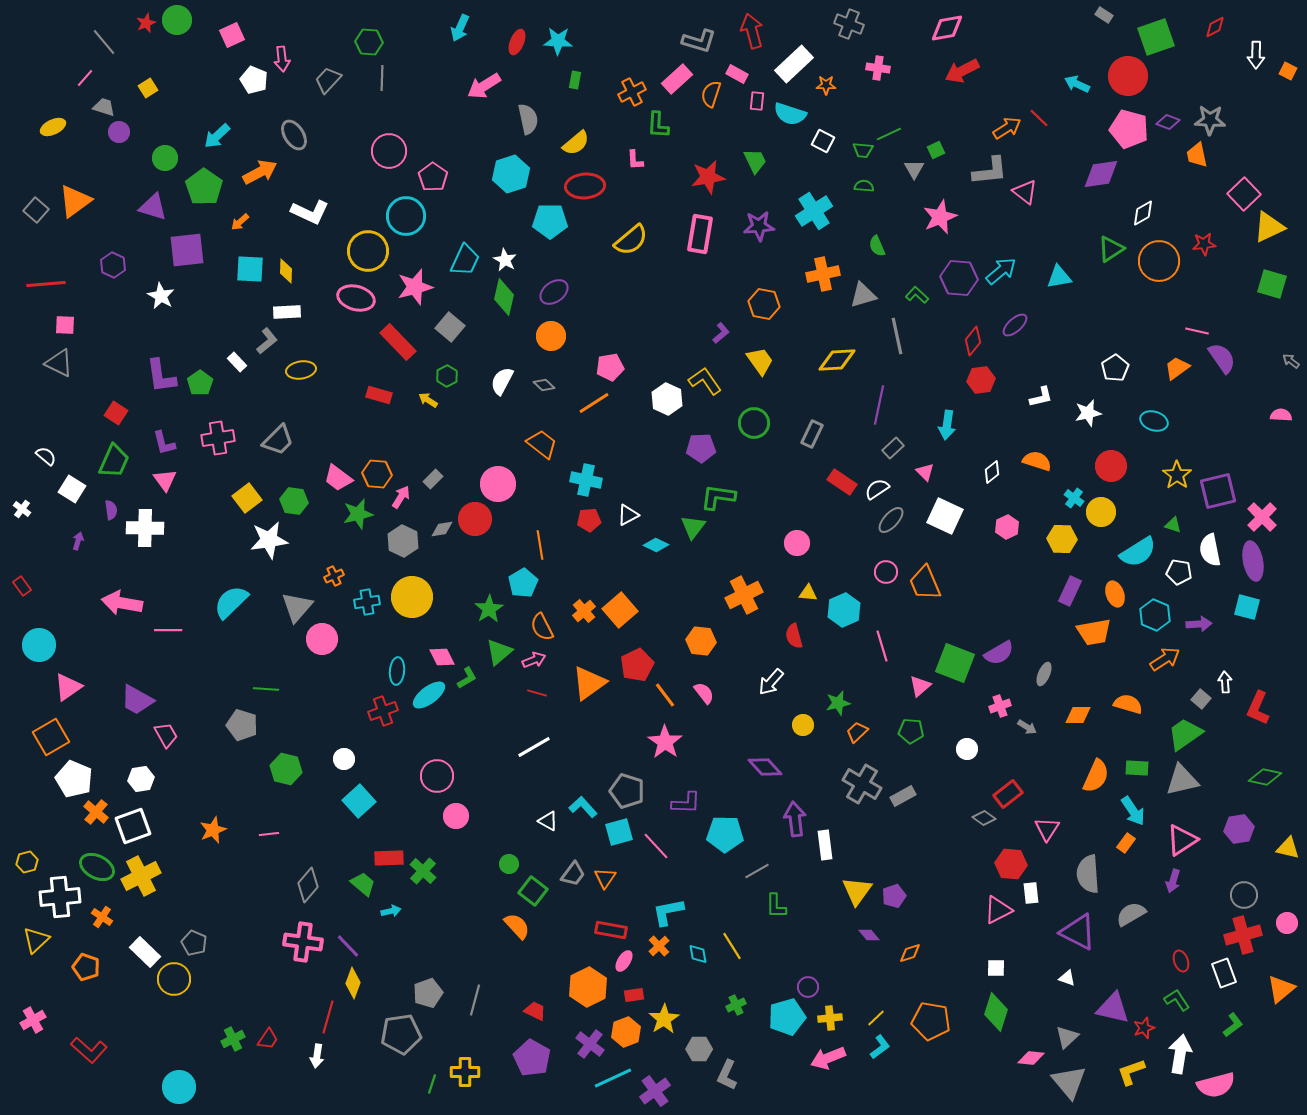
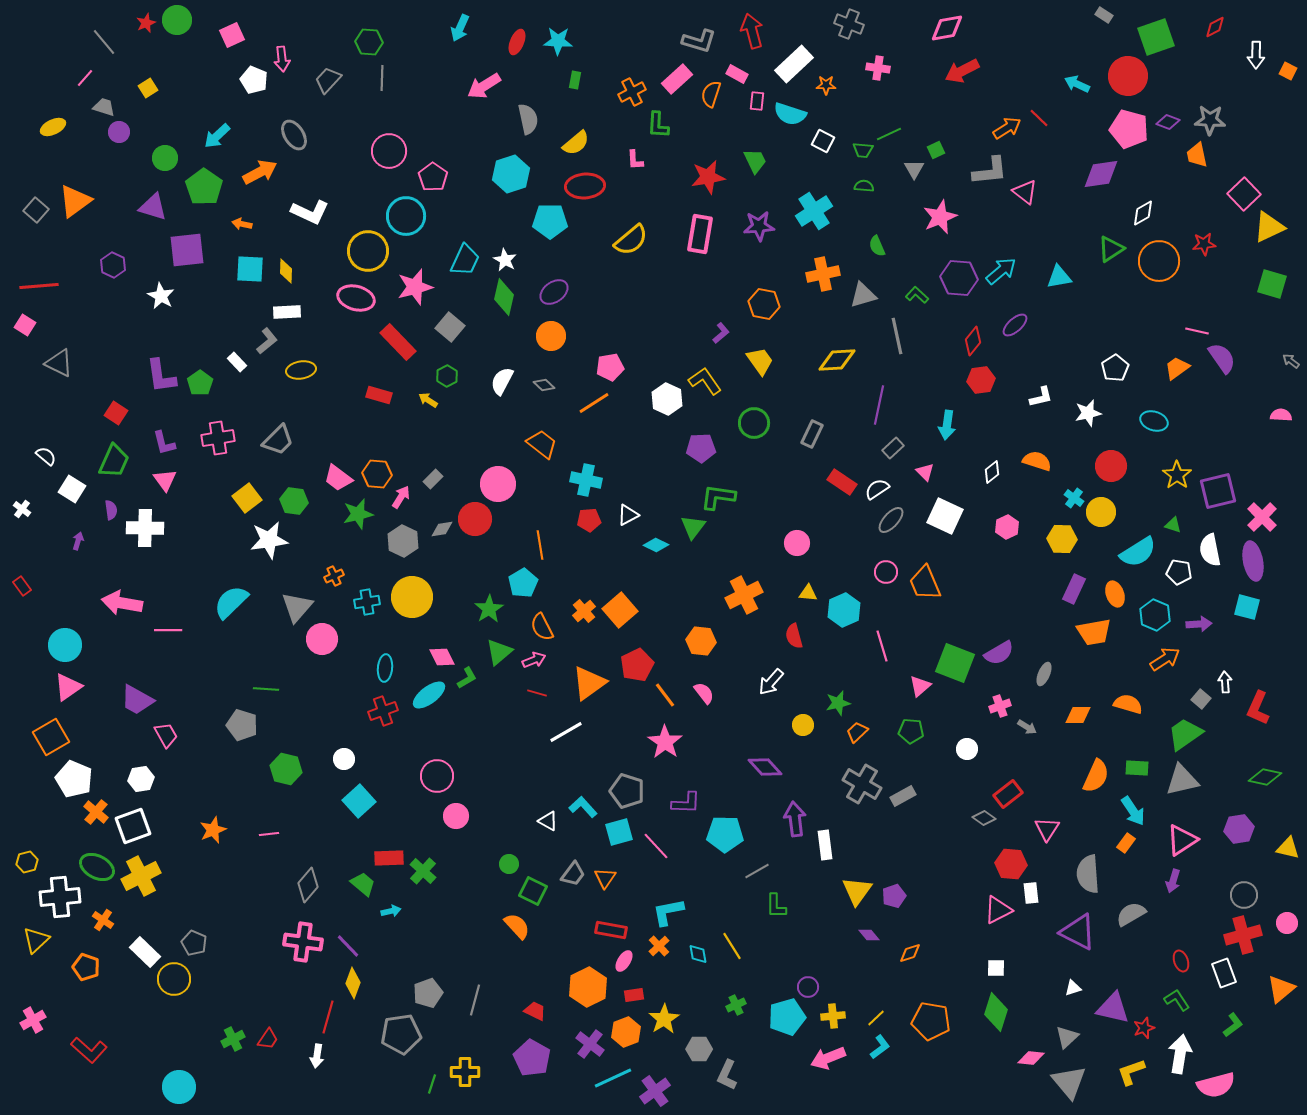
orange arrow at (240, 222): moved 2 px right, 2 px down; rotated 54 degrees clockwise
red line at (46, 284): moved 7 px left, 2 px down
pink square at (65, 325): moved 40 px left; rotated 30 degrees clockwise
purple rectangle at (1070, 591): moved 4 px right, 2 px up
cyan circle at (39, 645): moved 26 px right
cyan ellipse at (397, 671): moved 12 px left, 3 px up
white line at (534, 747): moved 32 px right, 15 px up
green square at (533, 891): rotated 12 degrees counterclockwise
orange cross at (102, 917): moved 1 px right, 3 px down
white triangle at (1067, 978): moved 6 px right, 10 px down; rotated 36 degrees counterclockwise
yellow cross at (830, 1018): moved 3 px right, 2 px up
